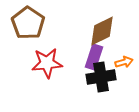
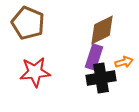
brown pentagon: rotated 12 degrees counterclockwise
brown diamond: moved 1 px up
red star: moved 12 px left, 9 px down
black cross: moved 1 px down
